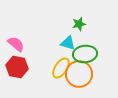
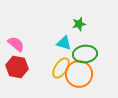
cyan triangle: moved 4 px left
